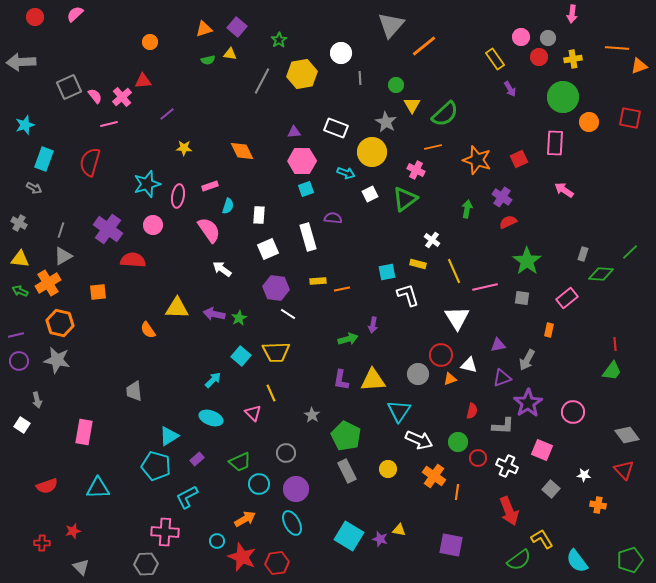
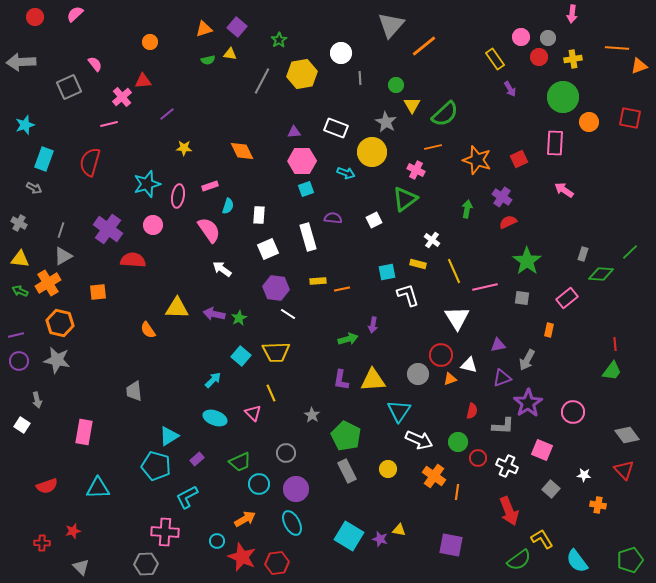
pink semicircle at (95, 96): moved 32 px up
white square at (370, 194): moved 4 px right, 26 px down
cyan ellipse at (211, 418): moved 4 px right
